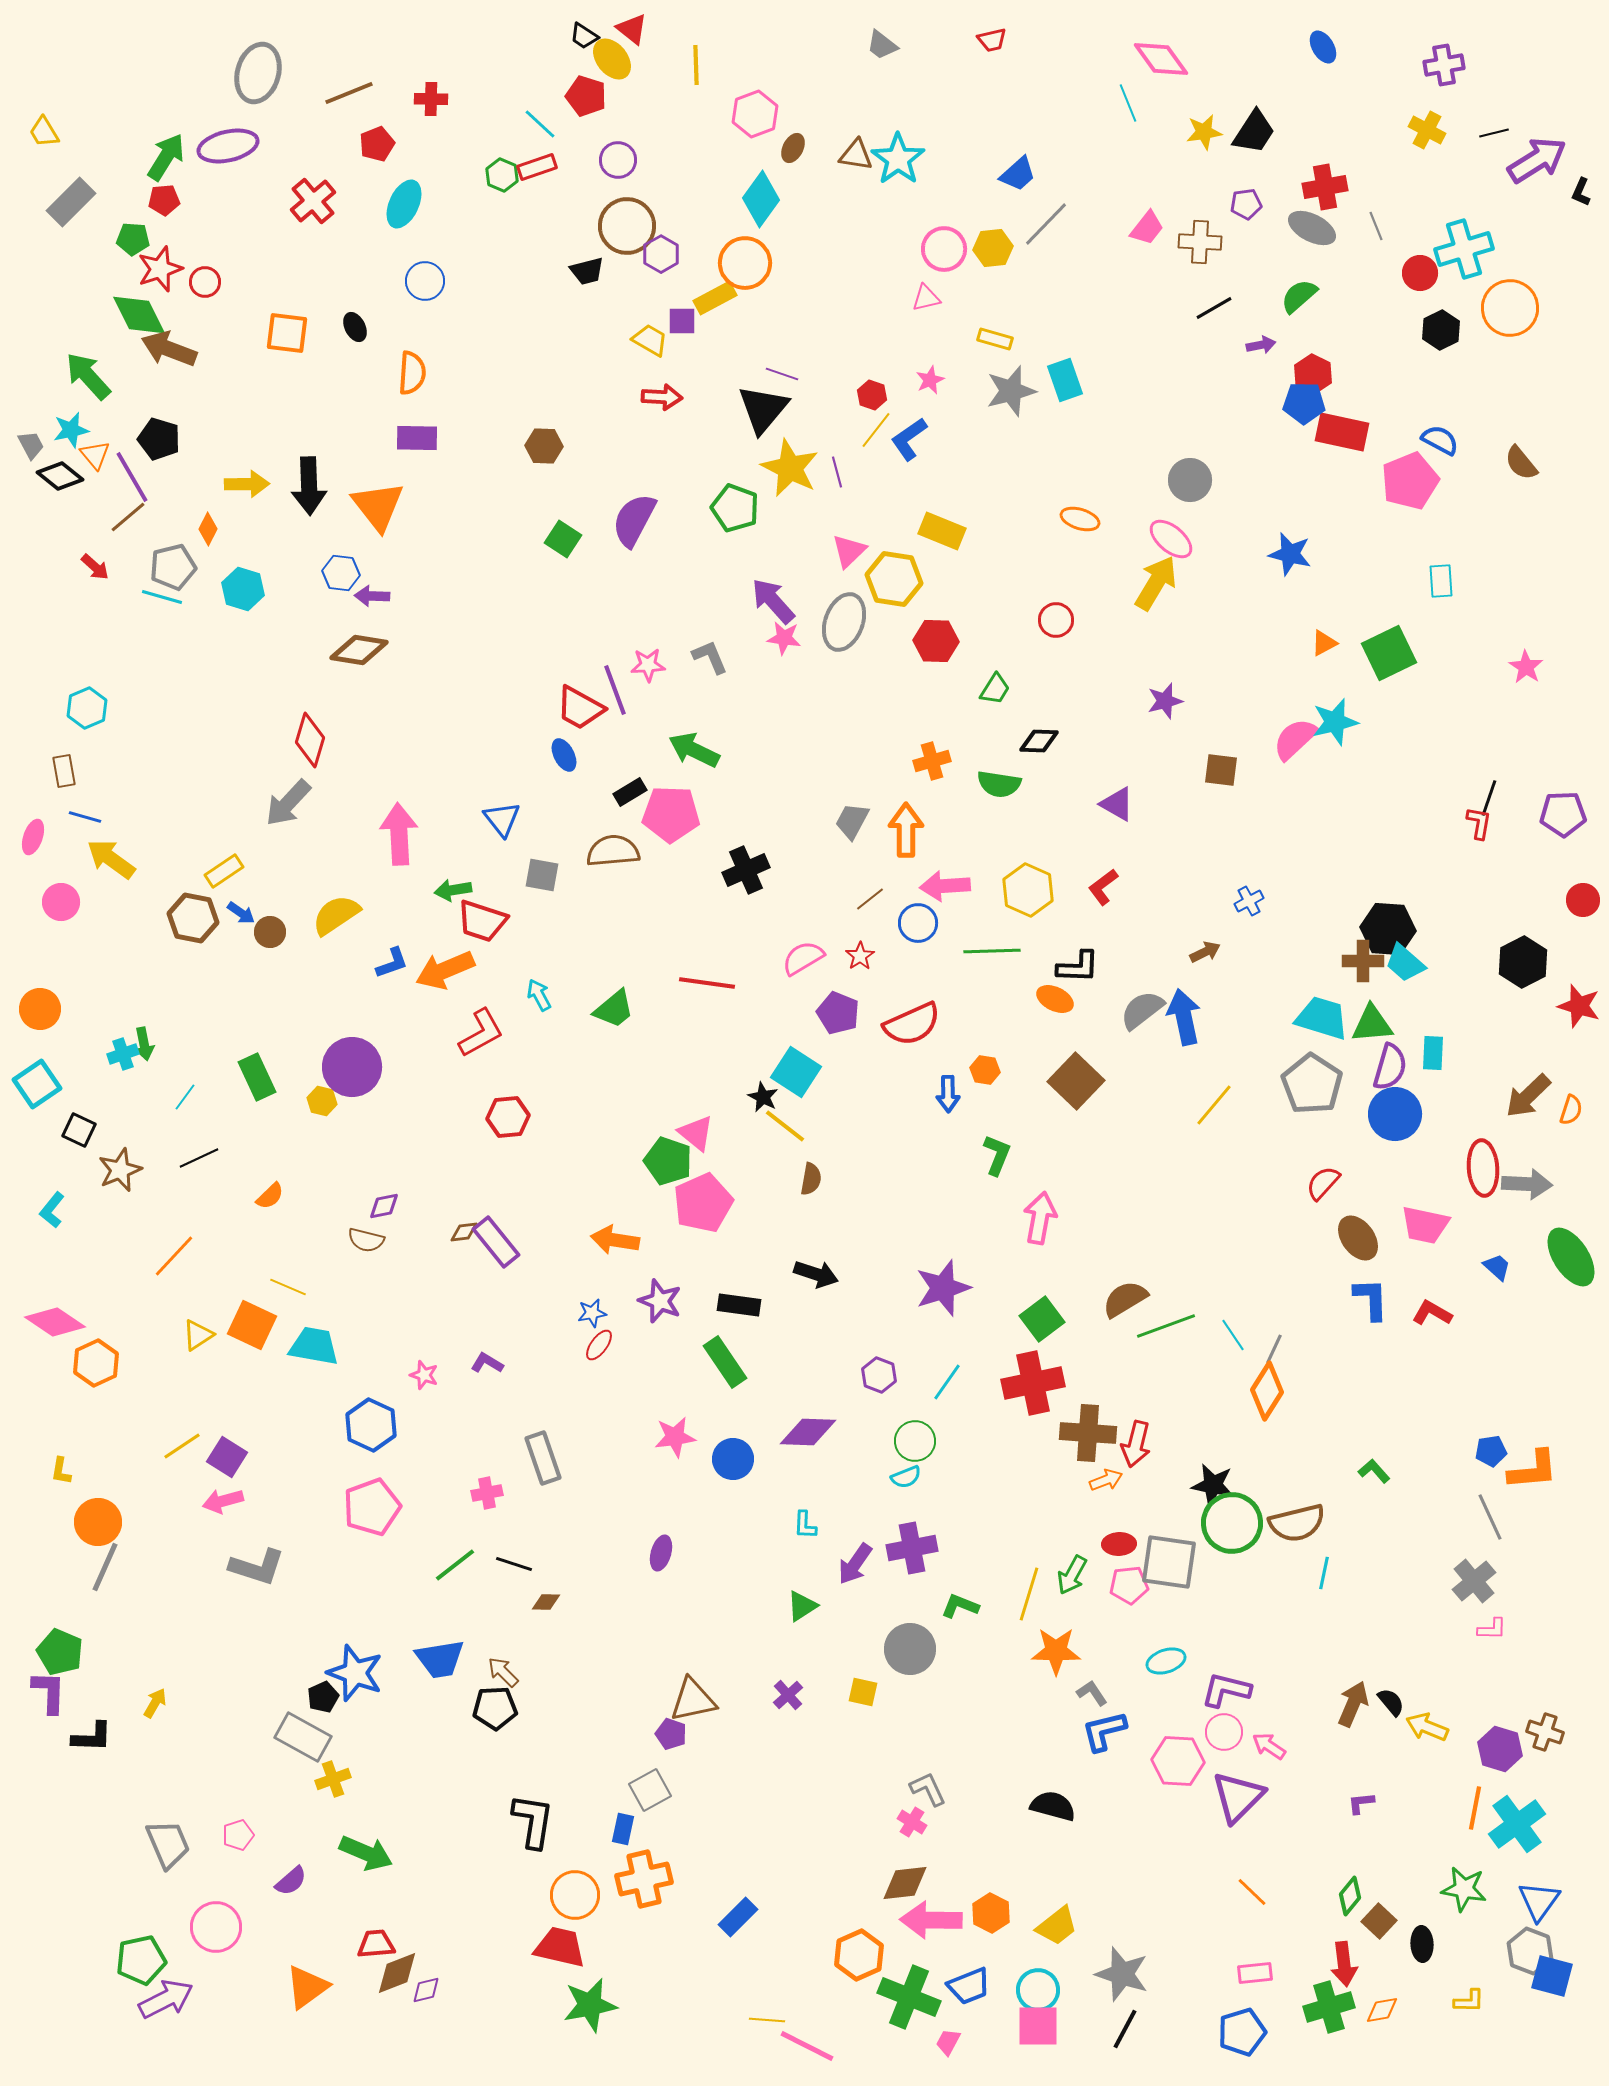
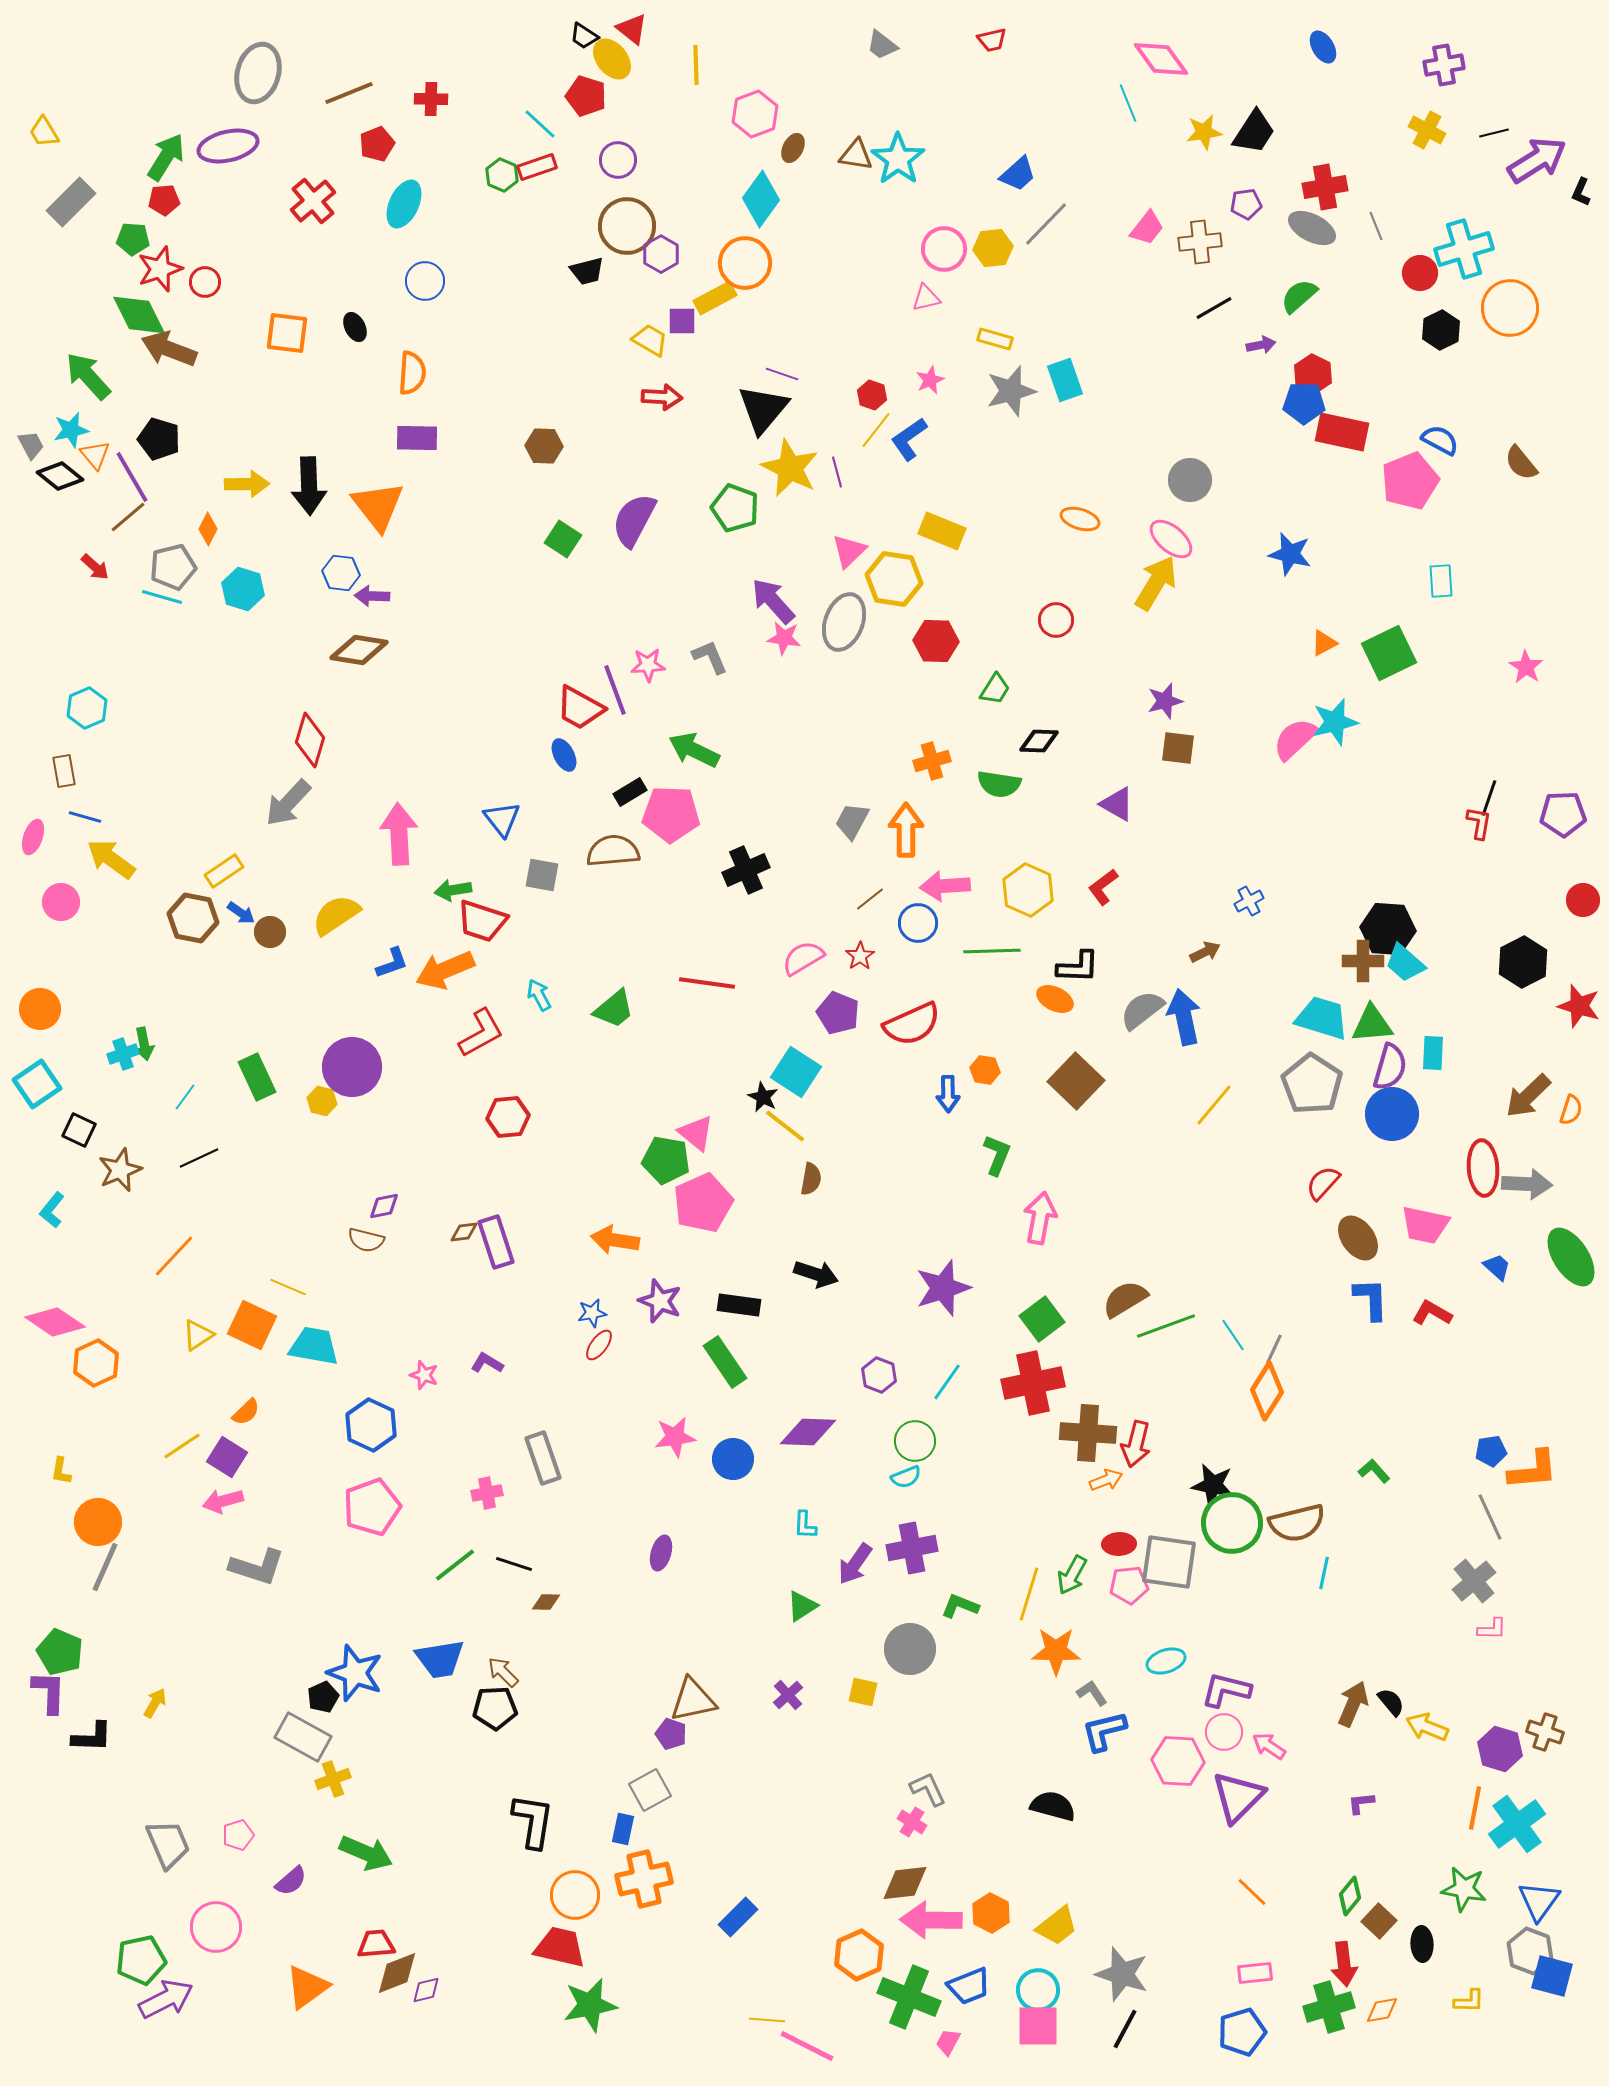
brown cross at (1200, 242): rotated 9 degrees counterclockwise
brown square at (1221, 770): moved 43 px left, 22 px up
blue circle at (1395, 1114): moved 3 px left
green pentagon at (668, 1161): moved 2 px left, 1 px up; rotated 9 degrees counterclockwise
orange semicircle at (270, 1196): moved 24 px left, 216 px down
purple rectangle at (496, 1242): rotated 21 degrees clockwise
